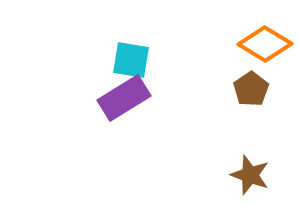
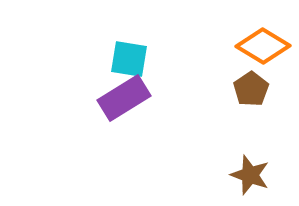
orange diamond: moved 2 px left, 2 px down
cyan square: moved 2 px left, 1 px up
